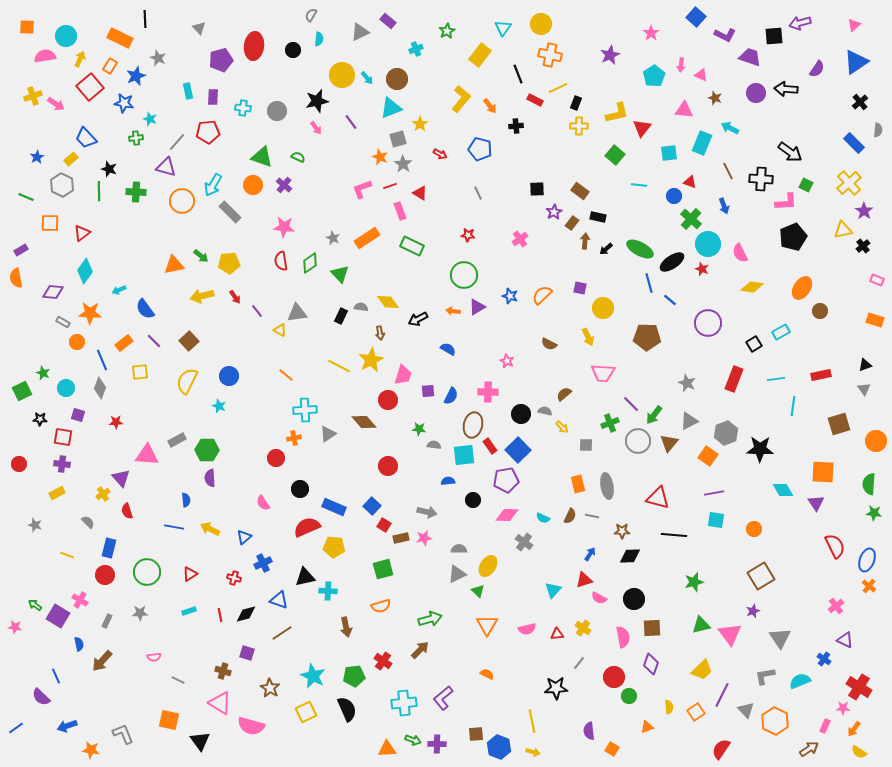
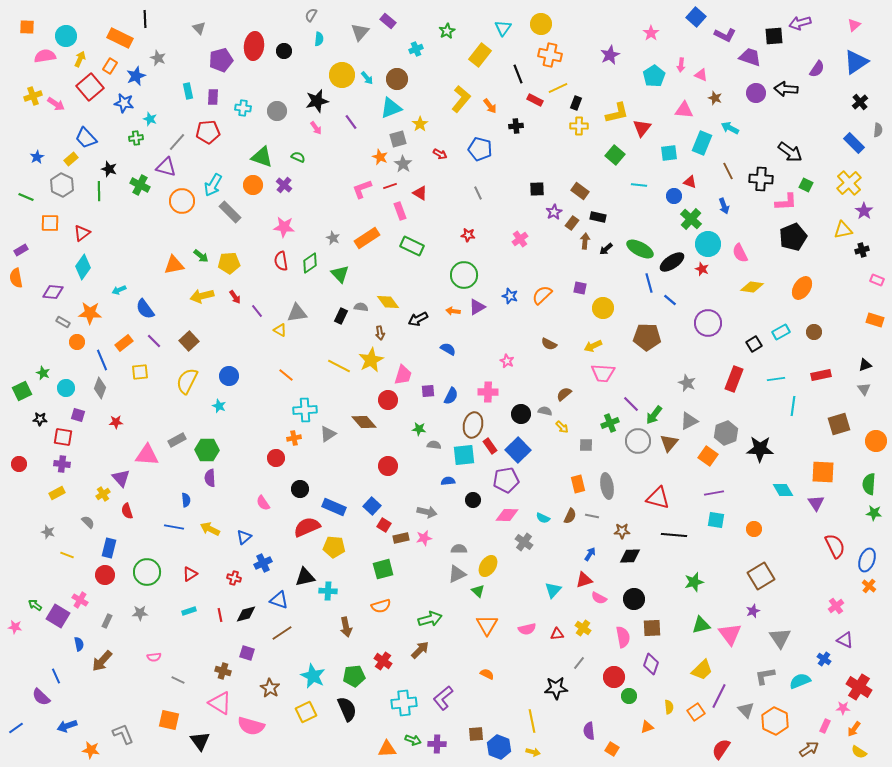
gray triangle at (360, 32): rotated 24 degrees counterclockwise
black circle at (293, 50): moved 9 px left, 1 px down
green cross at (136, 192): moved 4 px right, 7 px up; rotated 24 degrees clockwise
black cross at (863, 246): moved 1 px left, 4 px down; rotated 24 degrees clockwise
cyan diamond at (85, 271): moved 2 px left, 4 px up
brown circle at (820, 311): moved 6 px left, 21 px down
yellow arrow at (588, 337): moved 5 px right, 9 px down; rotated 90 degrees clockwise
gray star at (35, 525): moved 13 px right, 7 px down
purple line at (722, 695): moved 3 px left, 1 px down
